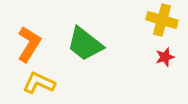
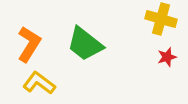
yellow cross: moved 1 px left, 1 px up
red star: moved 2 px right
yellow L-shape: rotated 12 degrees clockwise
